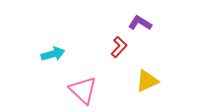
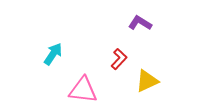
red L-shape: moved 12 px down
cyan arrow: rotated 40 degrees counterclockwise
pink triangle: rotated 36 degrees counterclockwise
